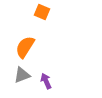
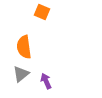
orange semicircle: moved 1 px left; rotated 40 degrees counterclockwise
gray triangle: moved 1 px left, 1 px up; rotated 18 degrees counterclockwise
